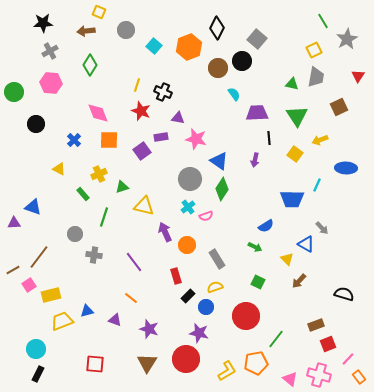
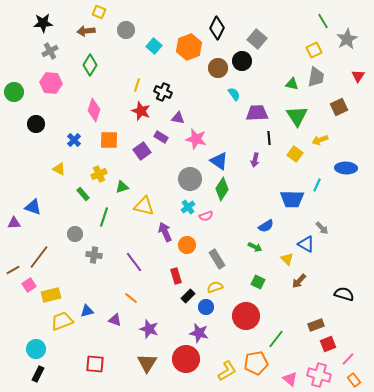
pink diamond at (98, 113): moved 4 px left, 3 px up; rotated 40 degrees clockwise
purple rectangle at (161, 137): rotated 40 degrees clockwise
orange rectangle at (359, 377): moved 5 px left, 3 px down
